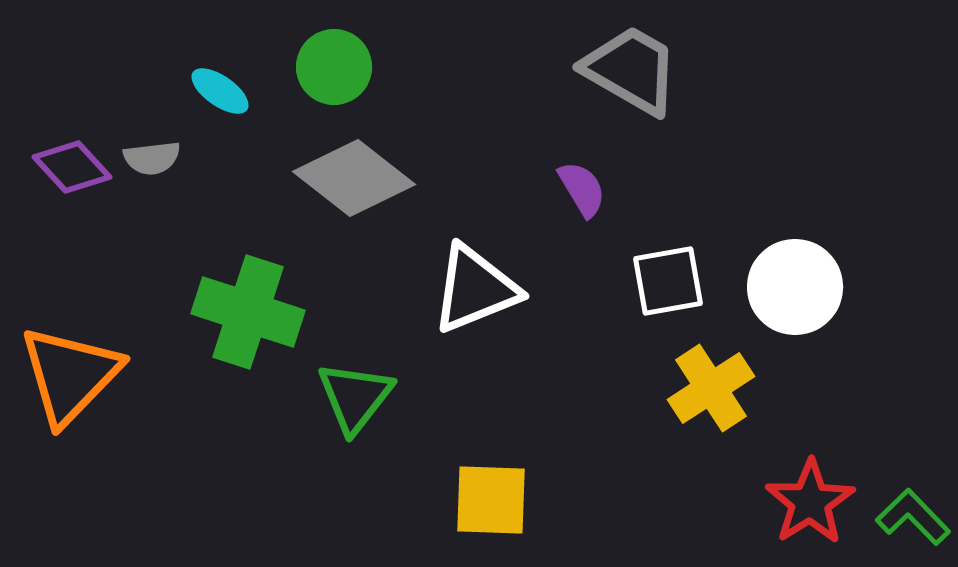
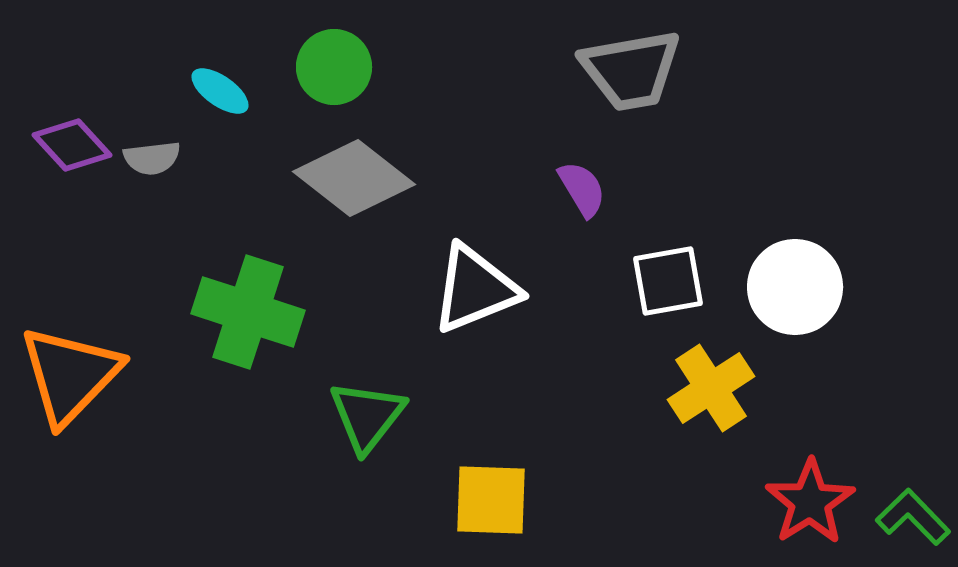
gray trapezoid: rotated 140 degrees clockwise
purple diamond: moved 22 px up
green triangle: moved 12 px right, 19 px down
